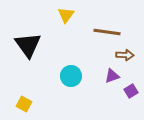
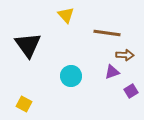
yellow triangle: rotated 18 degrees counterclockwise
brown line: moved 1 px down
purple triangle: moved 4 px up
